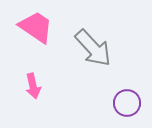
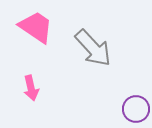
pink arrow: moved 2 px left, 2 px down
purple circle: moved 9 px right, 6 px down
